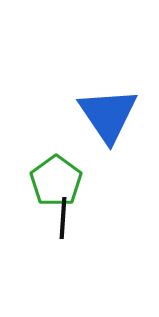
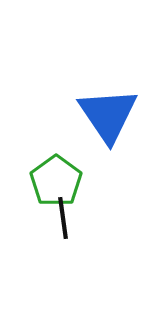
black line: rotated 12 degrees counterclockwise
